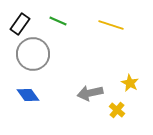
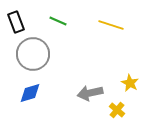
black rectangle: moved 4 px left, 2 px up; rotated 55 degrees counterclockwise
blue diamond: moved 2 px right, 2 px up; rotated 70 degrees counterclockwise
